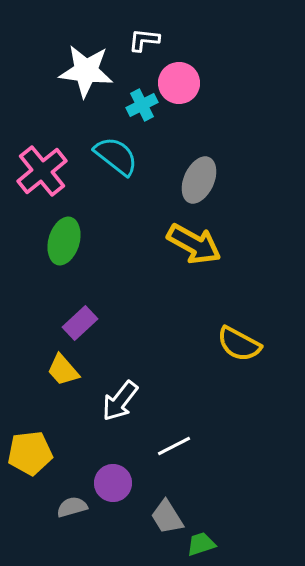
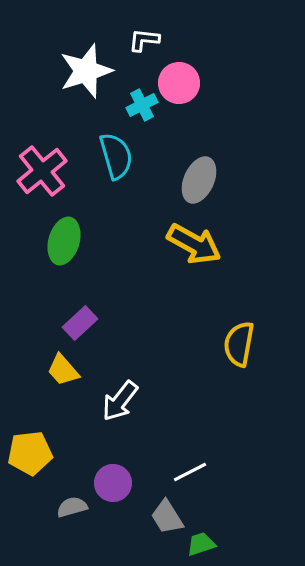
white star: rotated 24 degrees counterclockwise
cyan semicircle: rotated 36 degrees clockwise
yellow semicircle: rotated 72 degrees clockwise
white line: moved 16 px right, 26 px down
